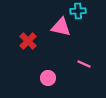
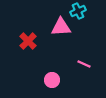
cyan cross: rotated 21 degrees counterclockwise
pink triangle: rotated 15 degrees counterclockwise
pink circle: moved 4 px right, 2 px down
